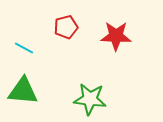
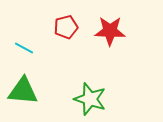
red star: moved 6 px left, 5 px up
green star: rotated 12 degrees clockwise
